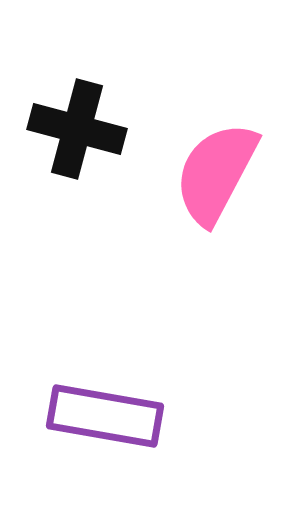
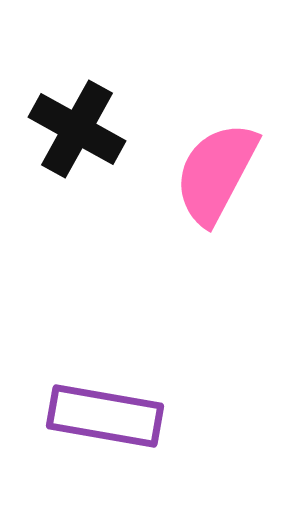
black cross: rotated 14 degrees clockwise
